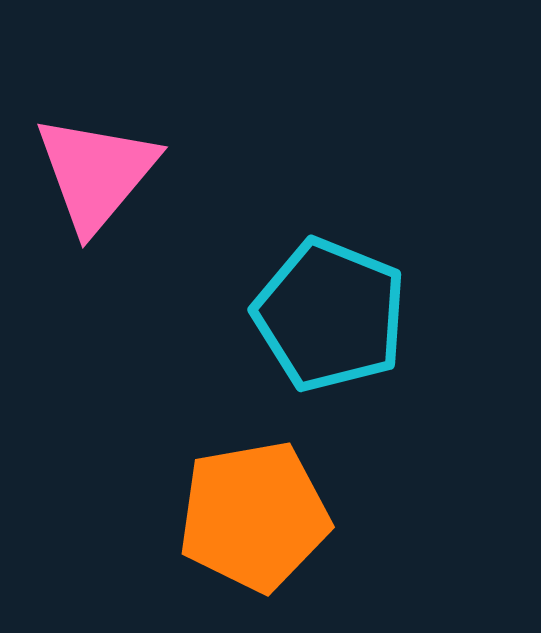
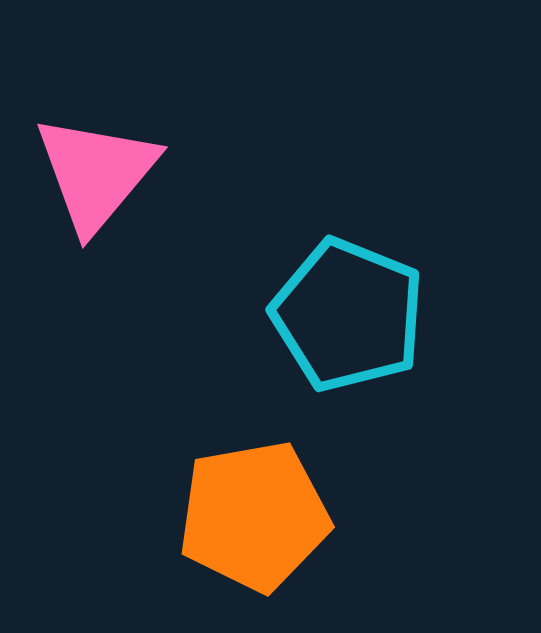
cyan pentagon: moved 18 px right
